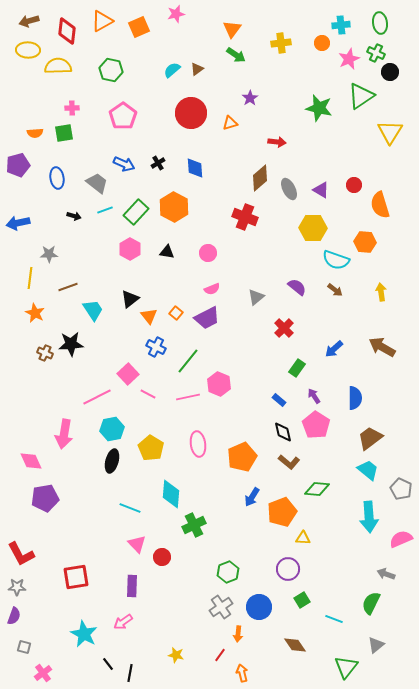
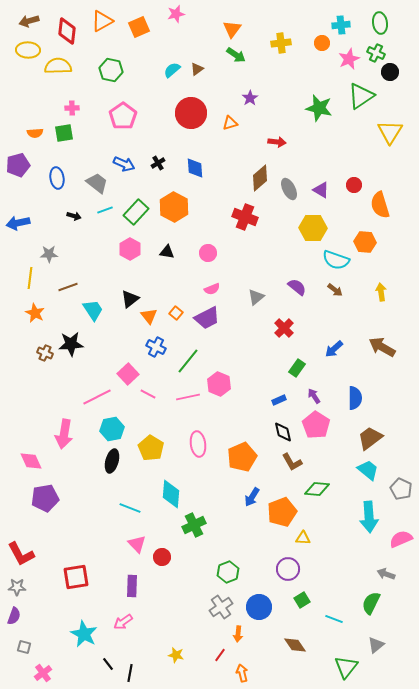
blue rectangle at (279, 400): rotated 64 degrees counterclockwise
brown L-shape at (289, 462): moved 3 px right; rotated 20 degrees clockwise
